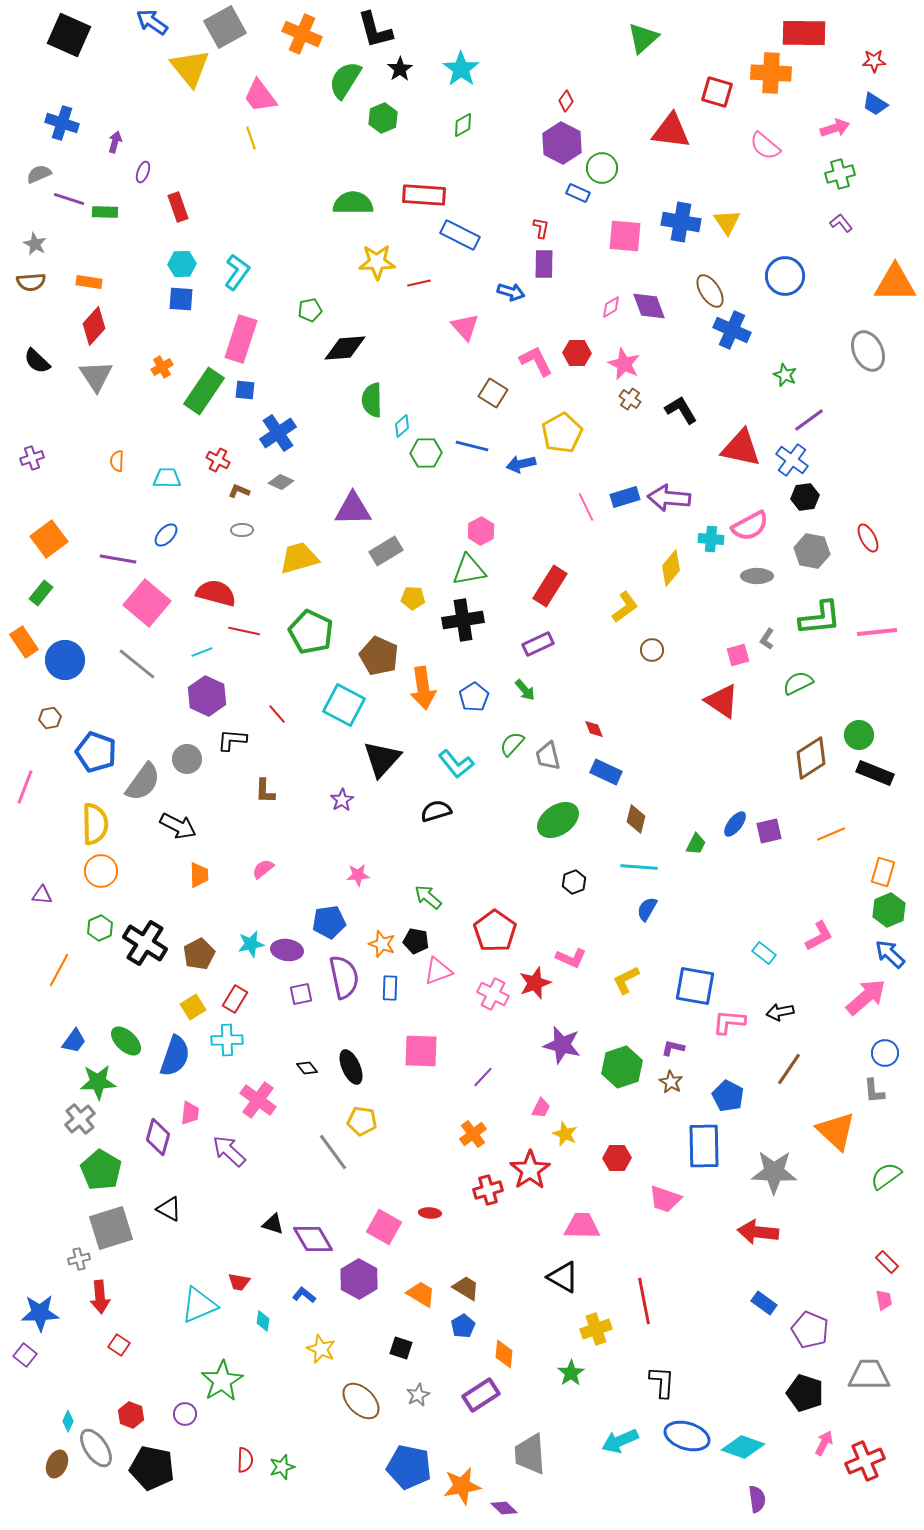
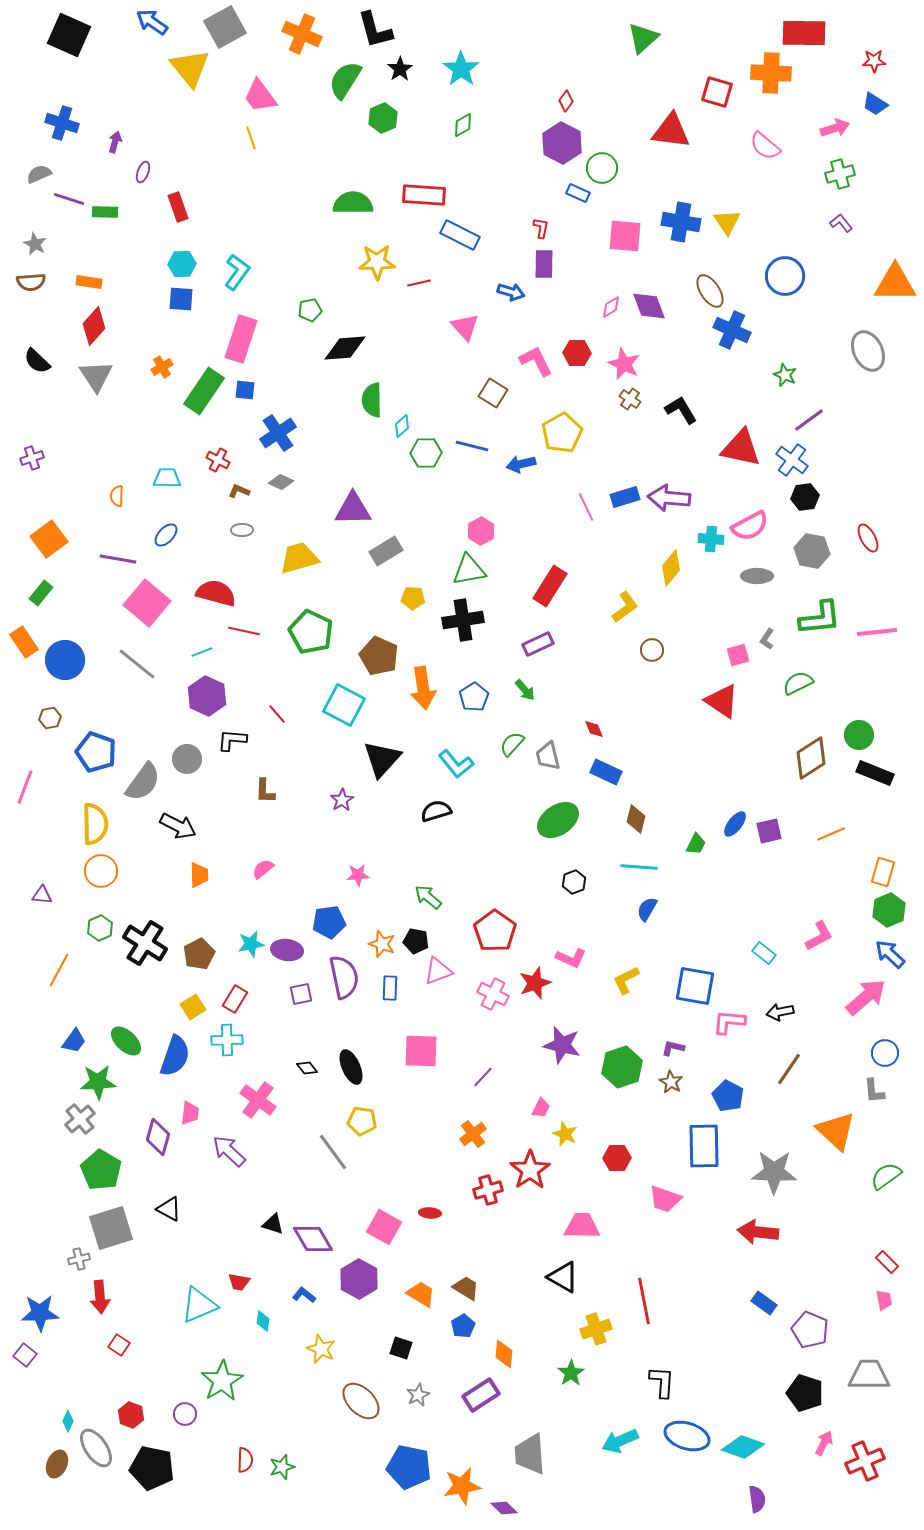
orange semicircle at (117, 461): moved 35 px down
